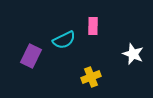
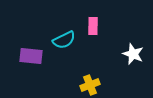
purple rectangle: rotated 70 degrees clockwise
yellow cross: moved 1 px left, 8 px down
